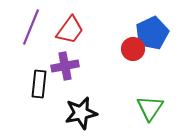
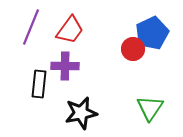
purple cross: rotated 12 degrees clockwise
